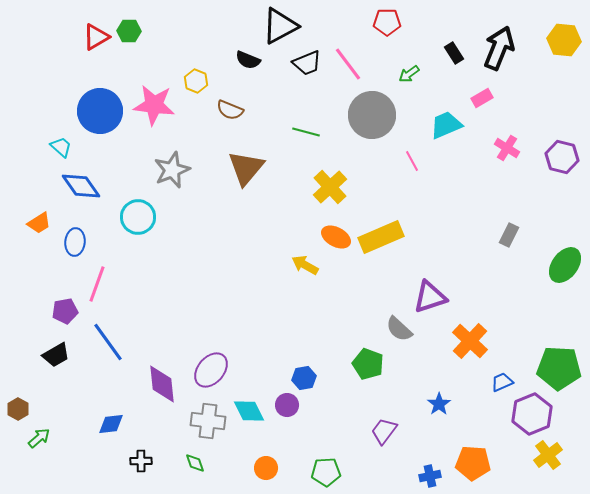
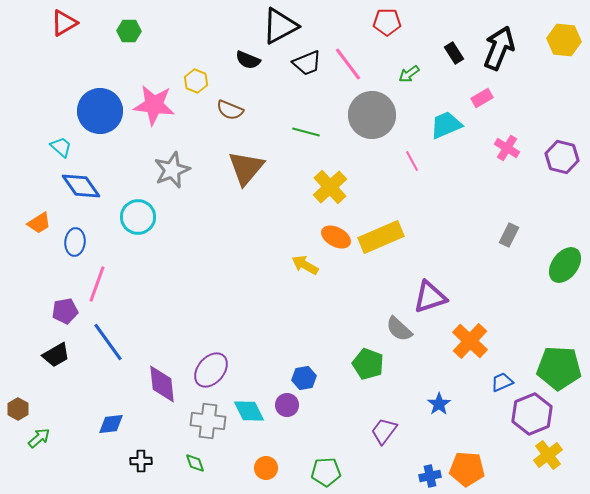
red triangle at (96, 37): moved 32 px left, 14 px up
orange pentagon at (473, 463): moved 6 px left, 6 px down
